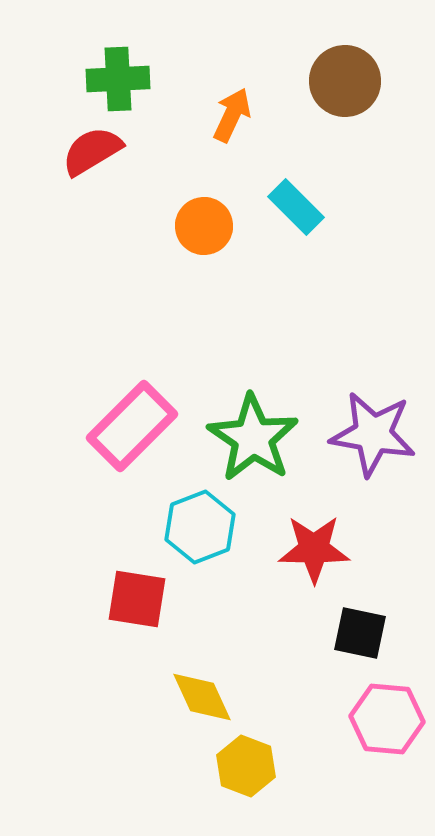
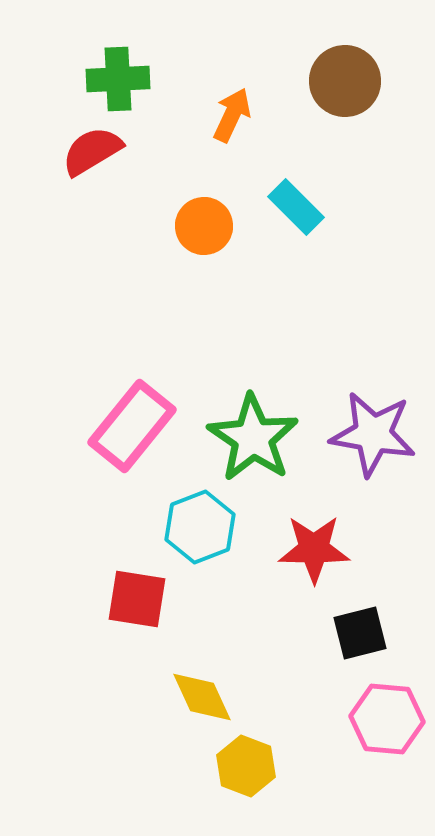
pink rectangle: rotated 6 degrees counterclockwise
black square: rotated 26 degrees counterclockwise
